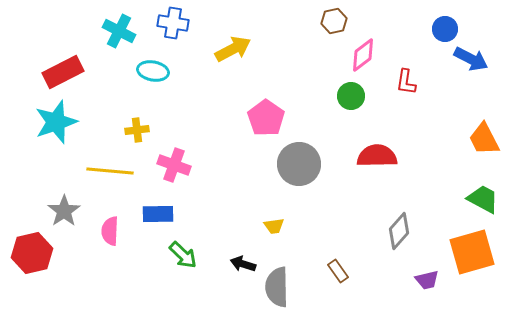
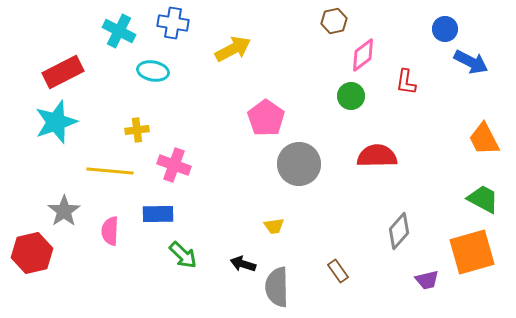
blue arrow: moved 3 px down
